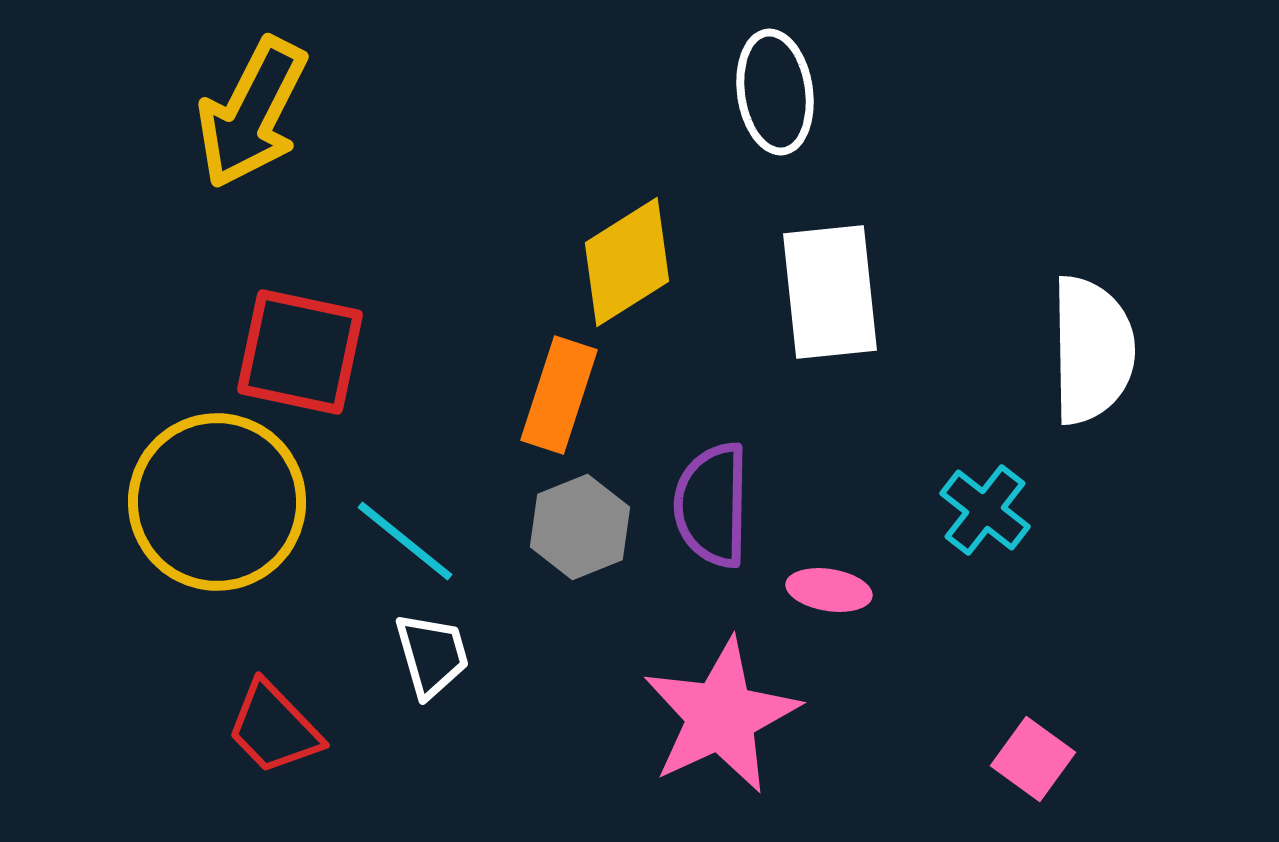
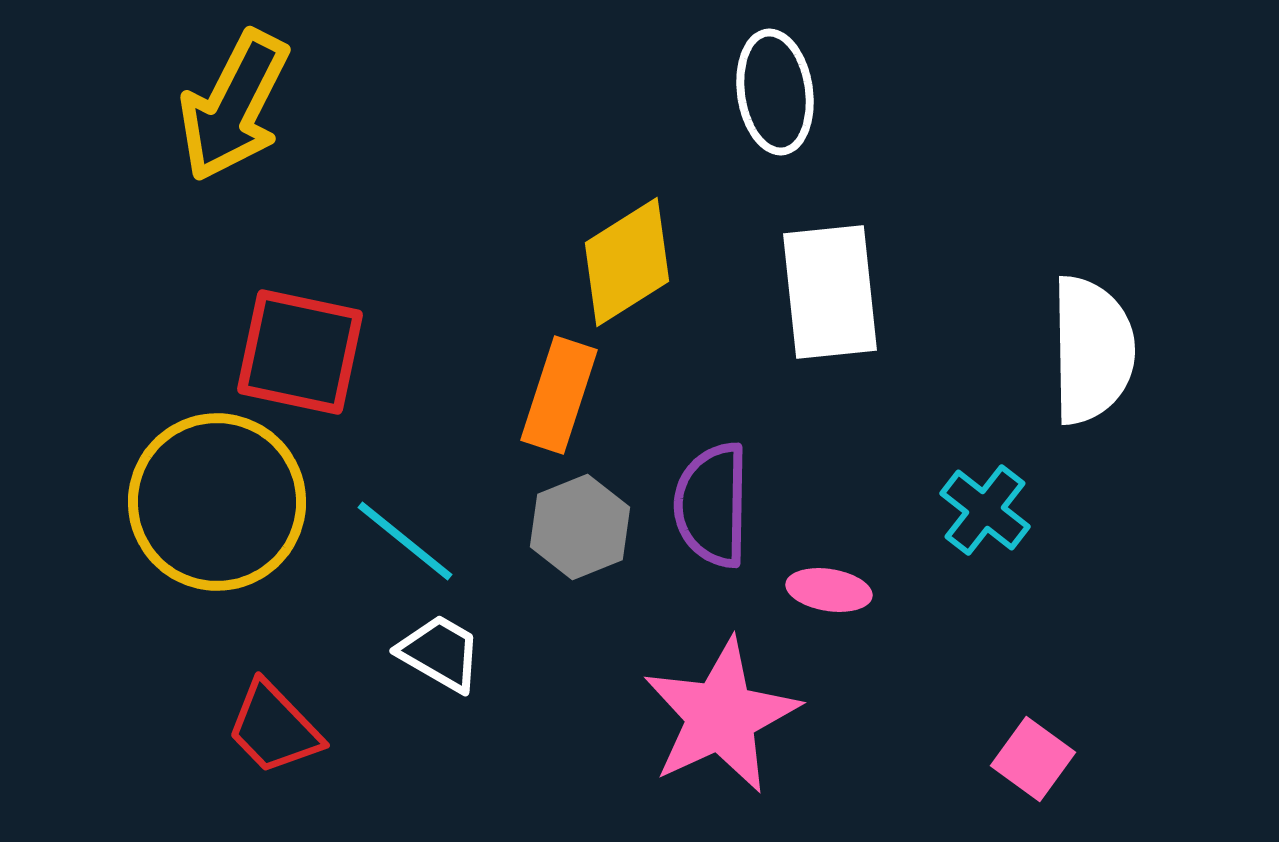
yellow arrow: moved 18 px left, 7 px up
white trapezoid: moved 8 px right, 2 px up; rotated 44 degrees counterclockwise
